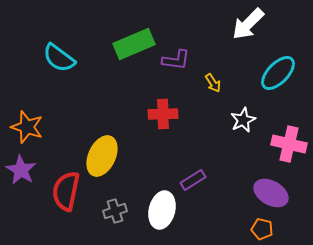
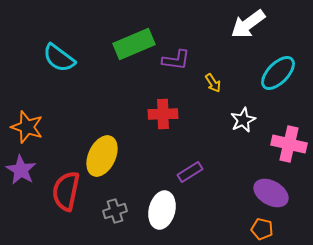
white arrow: rotated 9 degrees clockwise
purple rectangle: moved 3 px left, 8 px up
